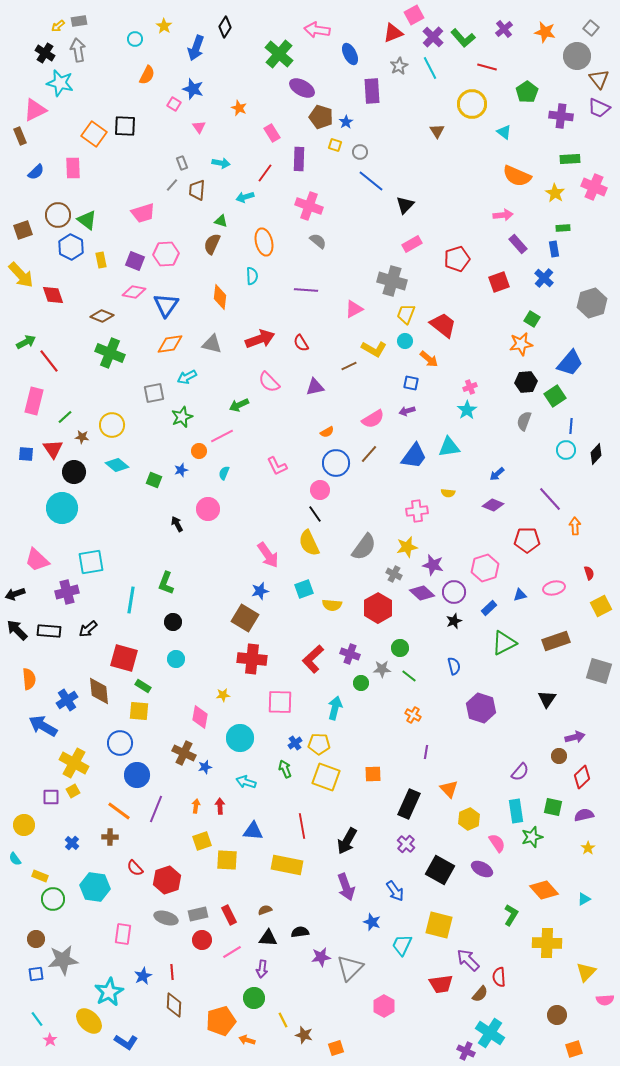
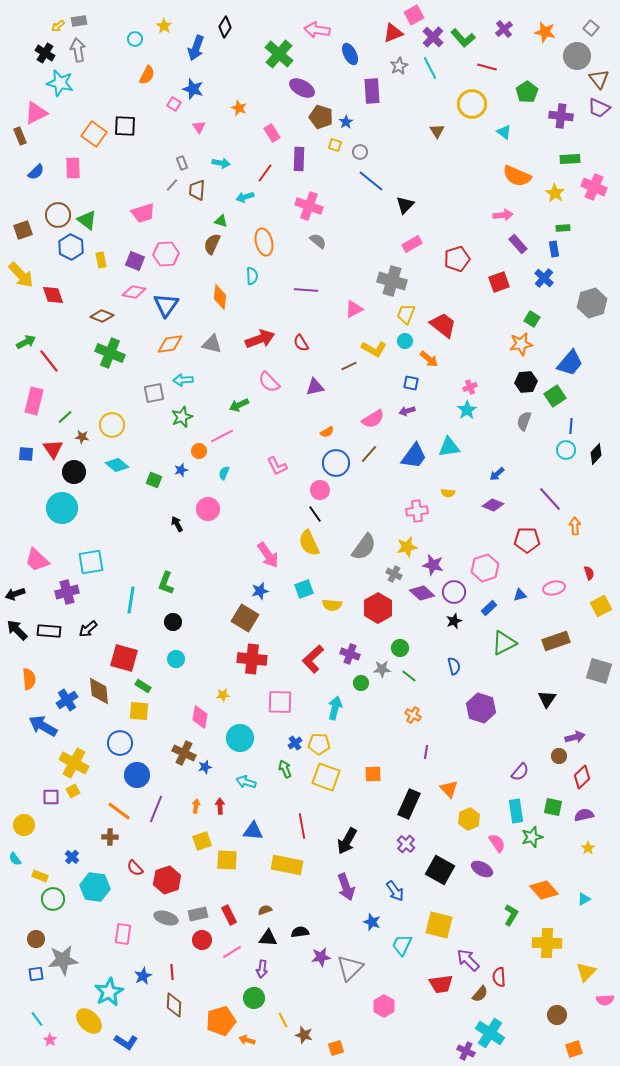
pink triangle at (35, 110): moved 1 px right, 3 px down
cyan arrow at (187, 377): moved 4 px left, 3 px down; rotated 24 degrees clockwise
blue cross at (72, 843): moved 14 px down
